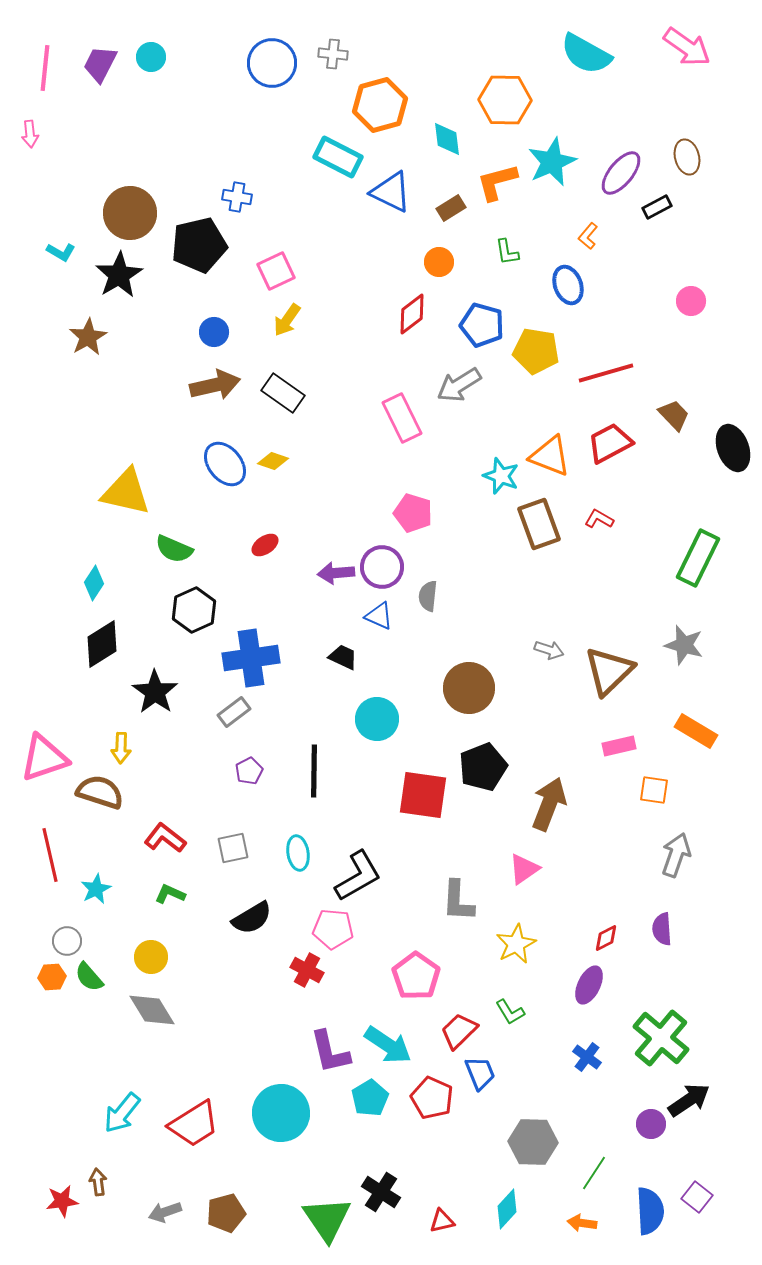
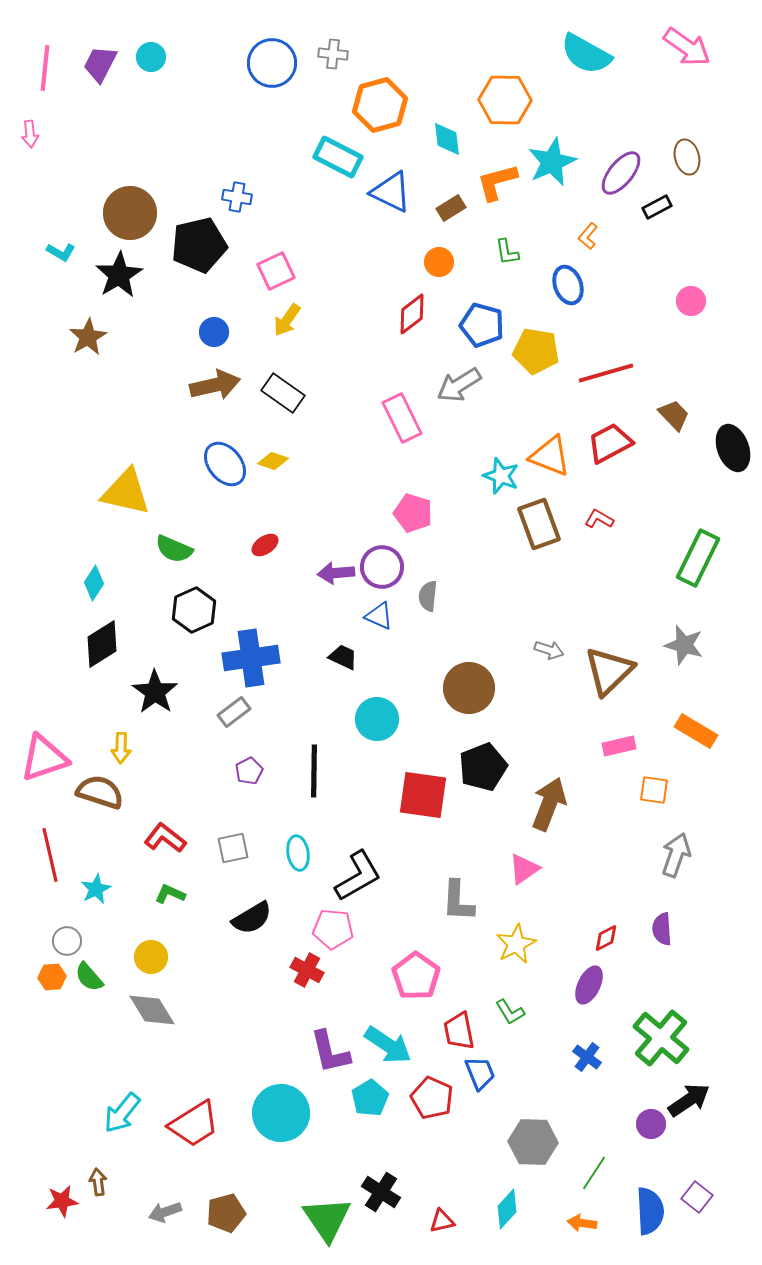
red trapezoid at (459, 1031): rotated 57 degrees counterclockwise
